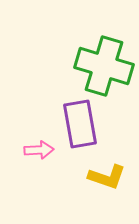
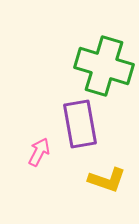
pink arrow: moved 2 px down; rotated 60 degrees counterclockwise
yellow L-shape: moved 3 px down
